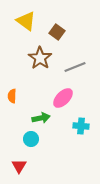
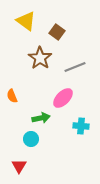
orange semicircle: rotated 24 degrees counterclockwise
